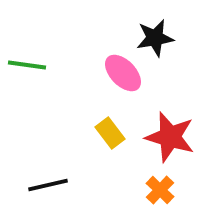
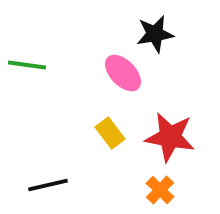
black star: moved 4 px up
red star: rotated 6 degrees counterclockwise
